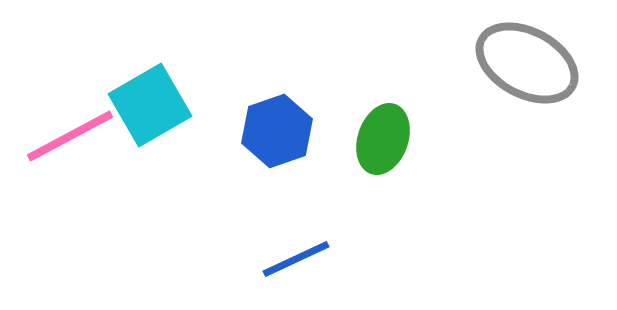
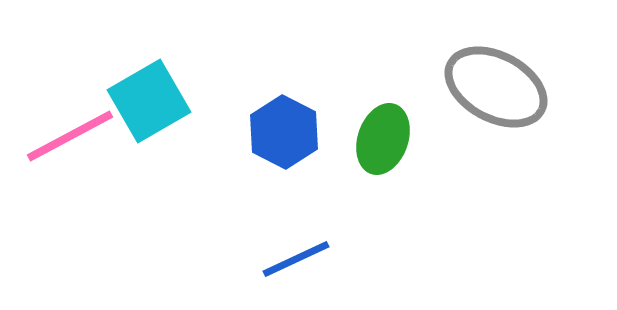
gray ellipse: moved 31 px left, 24 px down
cyan square: moved 1 px left, 4 px up
blue hexagon: moved 7 px right, 1 px down; rotated 14 degrees counterclockwise
